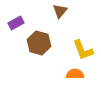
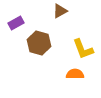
brown triangle: rotated 21 degrees clockwise
yellow L-shape: moved 1 px up
